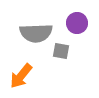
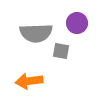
orange arrow: moved 8 px right, 5 px down; rotated 44 degrees clockwise
